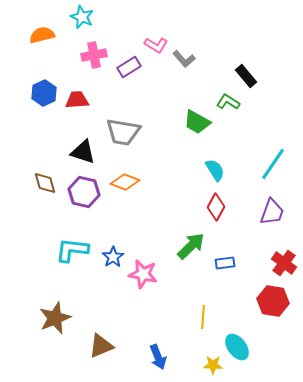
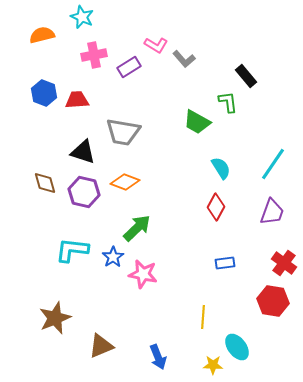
blue hexagon: rotated 15 degrees counterclockwise
green L-shape: rotated 50 degrees clockwise
cyan semicircle: moved 6 px right, 2 px up
green arrow: moved 54 px left, 18 px up
